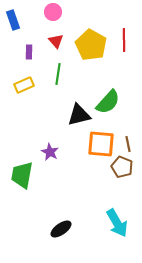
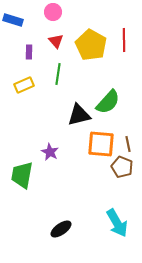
blue rectangle: rotated 54 degrees counterclockwise
